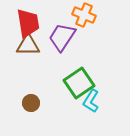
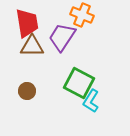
orange cross: moved 2 px left
red trapezoid: moved 1 px left
brown triangle: moved 4 px right, 1 px down
green square: rotated 28 degrees counterclockwise
brown circle: moved 4 px left, 12 px up
